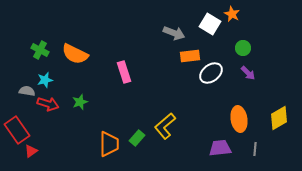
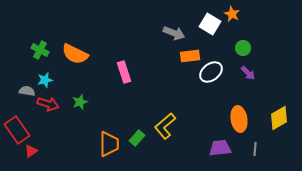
white ellipse: moved 1 px up
